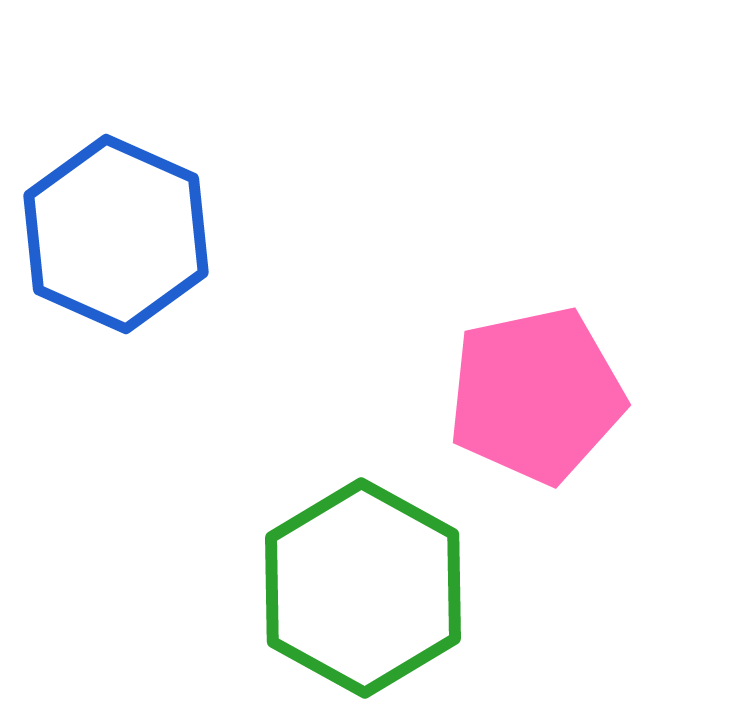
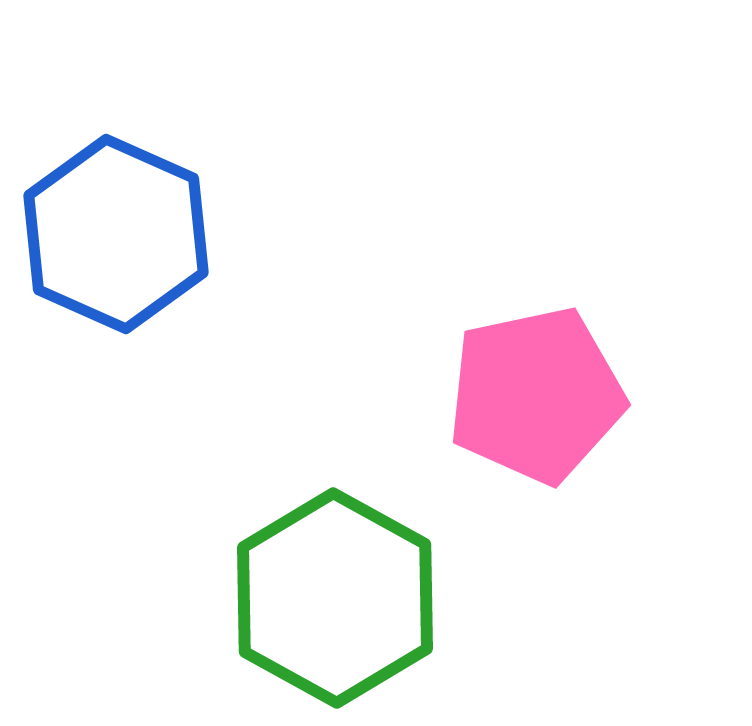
green hexagon: moved 28 px left, 10 px down
